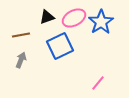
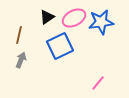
black triangle: rotated 14 degrees counterclockwise
blue star: rotated 25 degrees clockwise
brown line: moved 2 px left; rotated 66 degrees counterclockwise
